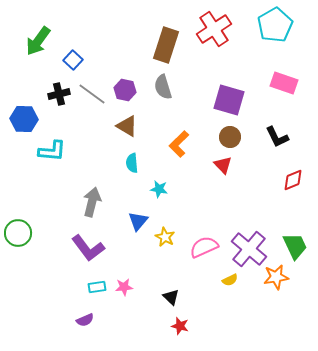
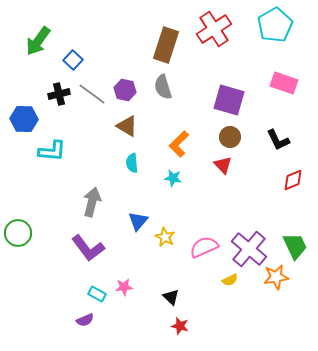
black L-shape: moved 1 px right, 3 px down
cyan star: moved 14 px right, 11 px up
cyan rectangle: moved 7 px down; rotated 36 degrees clockwise
